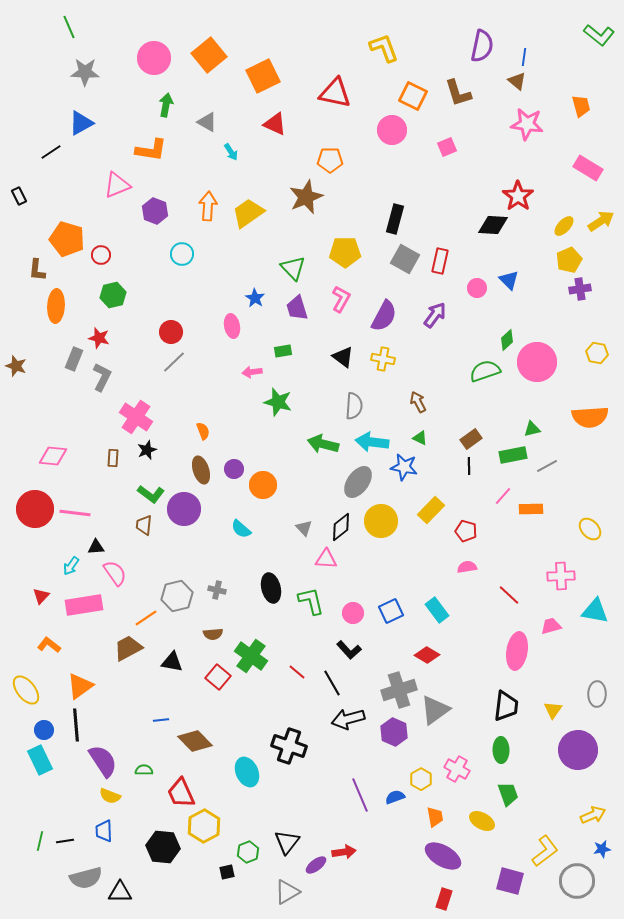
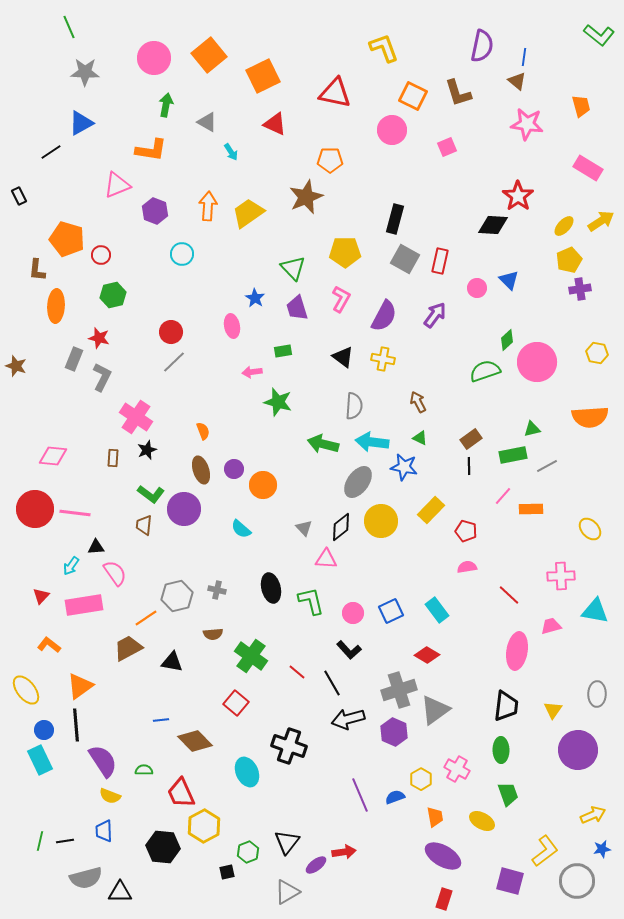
red square at (218, 677): moved 18 px right, 26 px down
